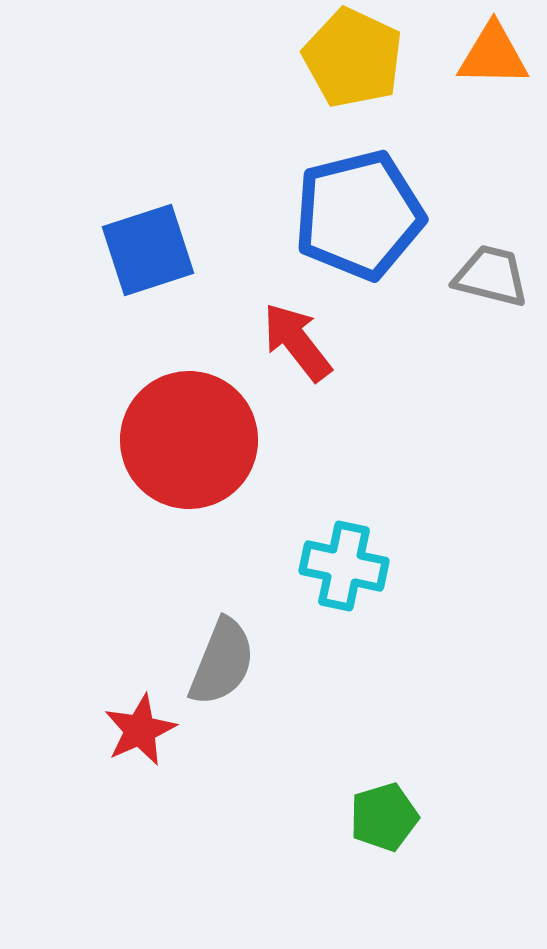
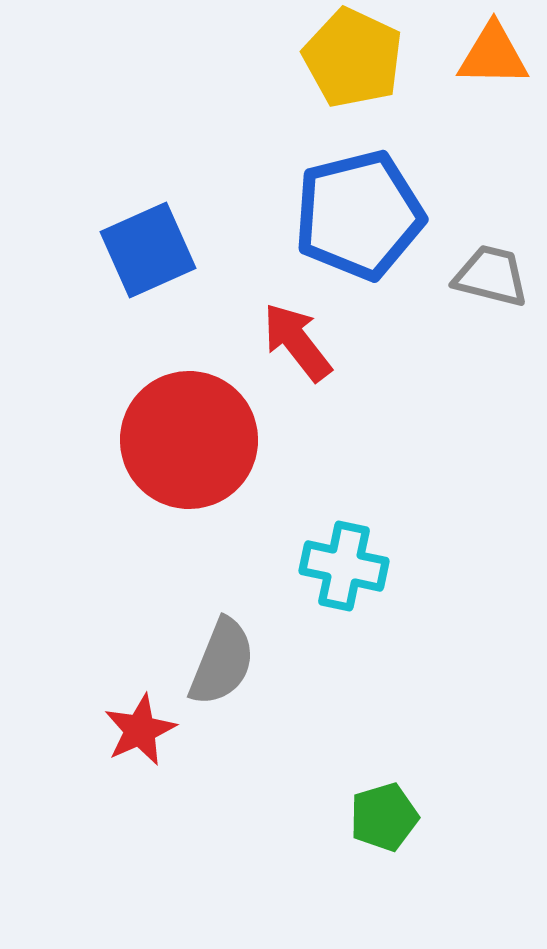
blue square: rotated 6 degrees counterclockwise
